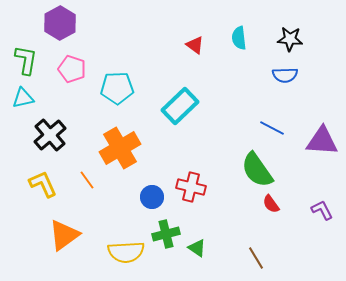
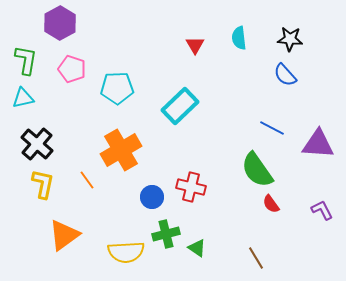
red triangle: rotated 24 degrees clockwise
blue semicircle: rotated 50 degrees clockwise
black cross: moved 13 px left, 9 px down; rotated 8 degrees counterclockwise
purple triangle: moved 4 px left, 3 px down
orange cross: moved 1 px right, 2 px down
yellow L-shape: rotated 36 degrees clockwise
